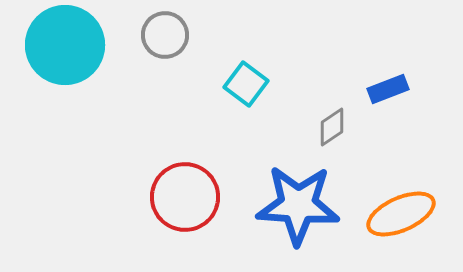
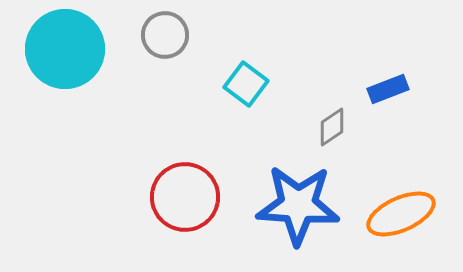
cyan circle: moved 4 px down
